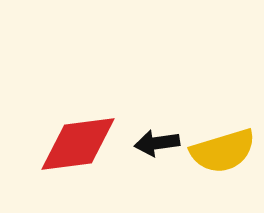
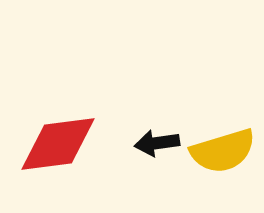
red diamond: moved 20 px left
